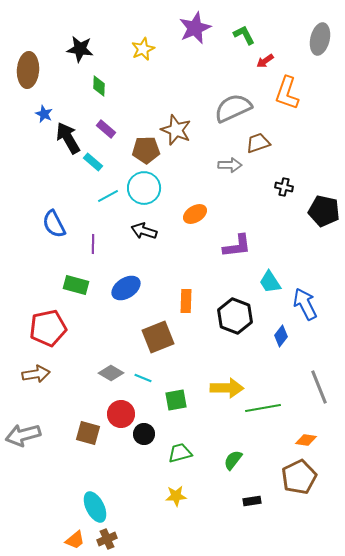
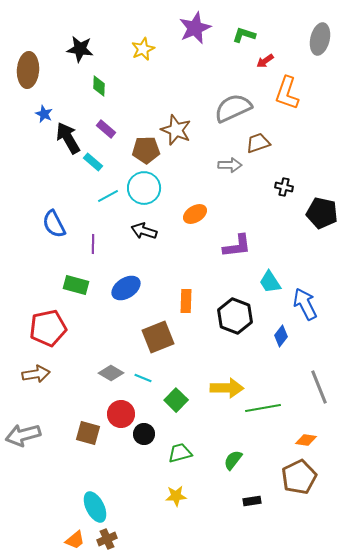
green L-shape at (244, 35): rotated 45 degrees counterclockwise
black pentagon at (324, 211): moved 2 px left, 2 px down
green square at (176, 400): rotated 35 degrees counterclockwise
